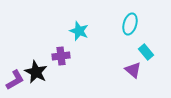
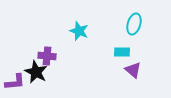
cyan ellipse: moved 4 px right
cyan rectangle: moved 24 px left; rotated 49 degrees counterclockwise
purple cross: moved 14 px left; rotated 12 degrees clockwise
purple L-shape: moved 2 px down; rotated 25 degrees clockwise
